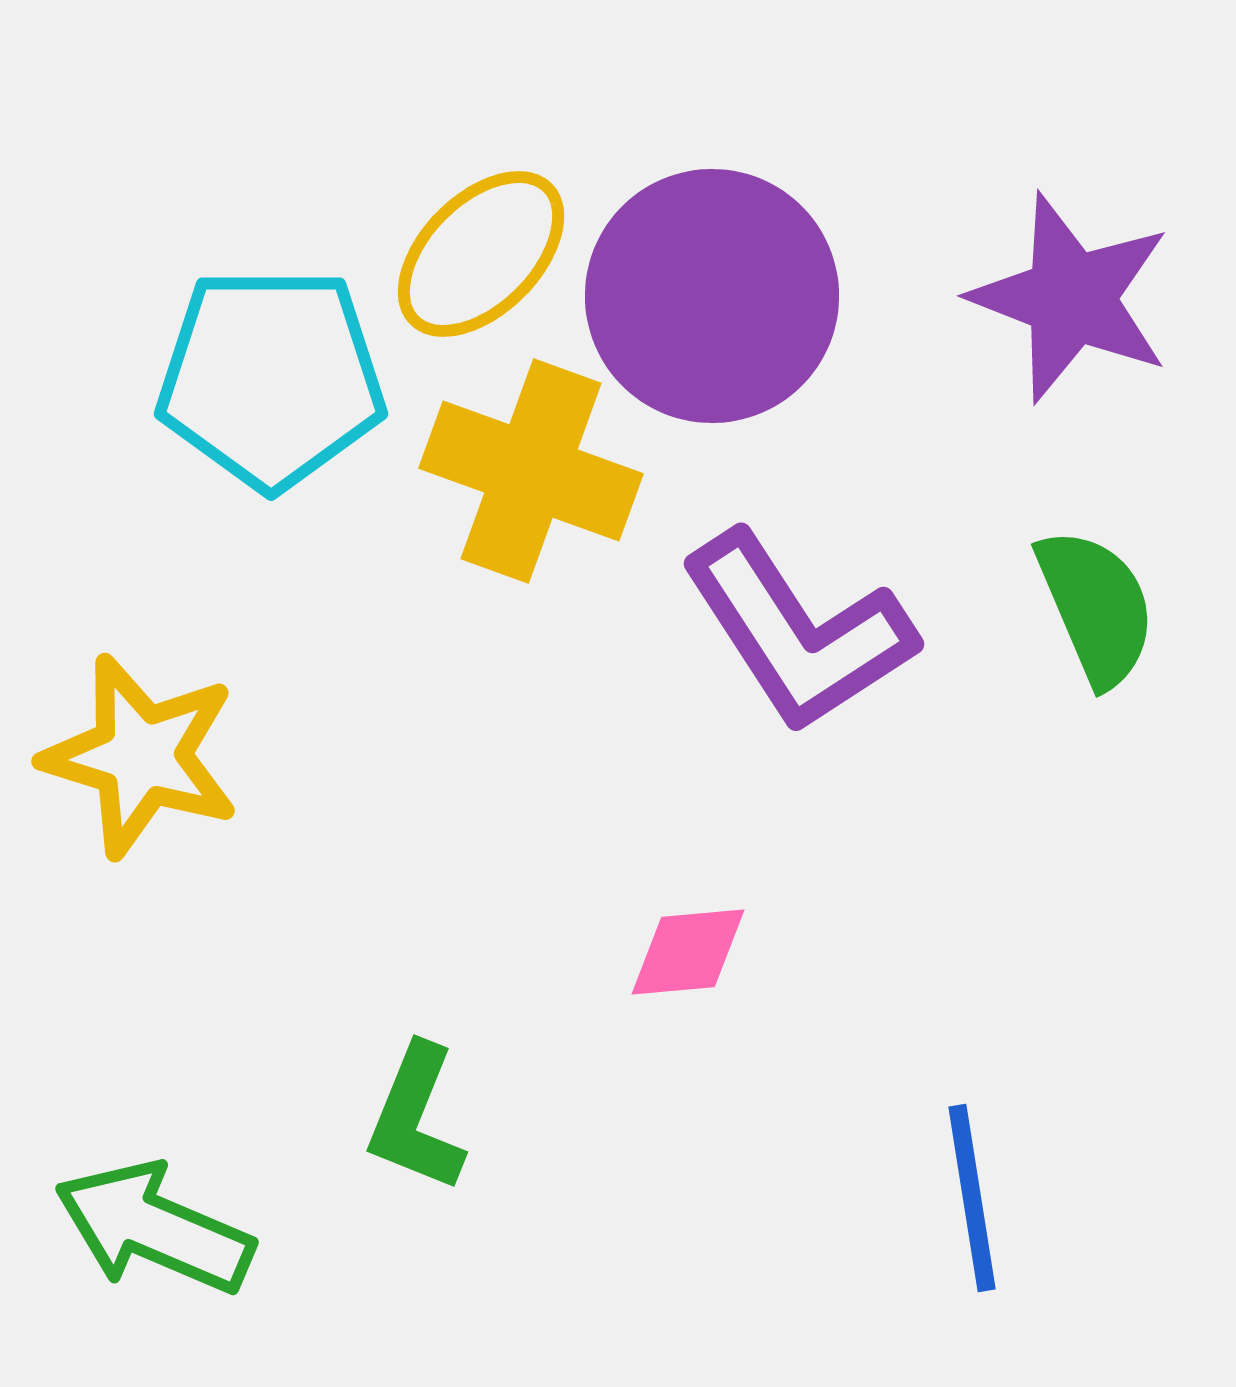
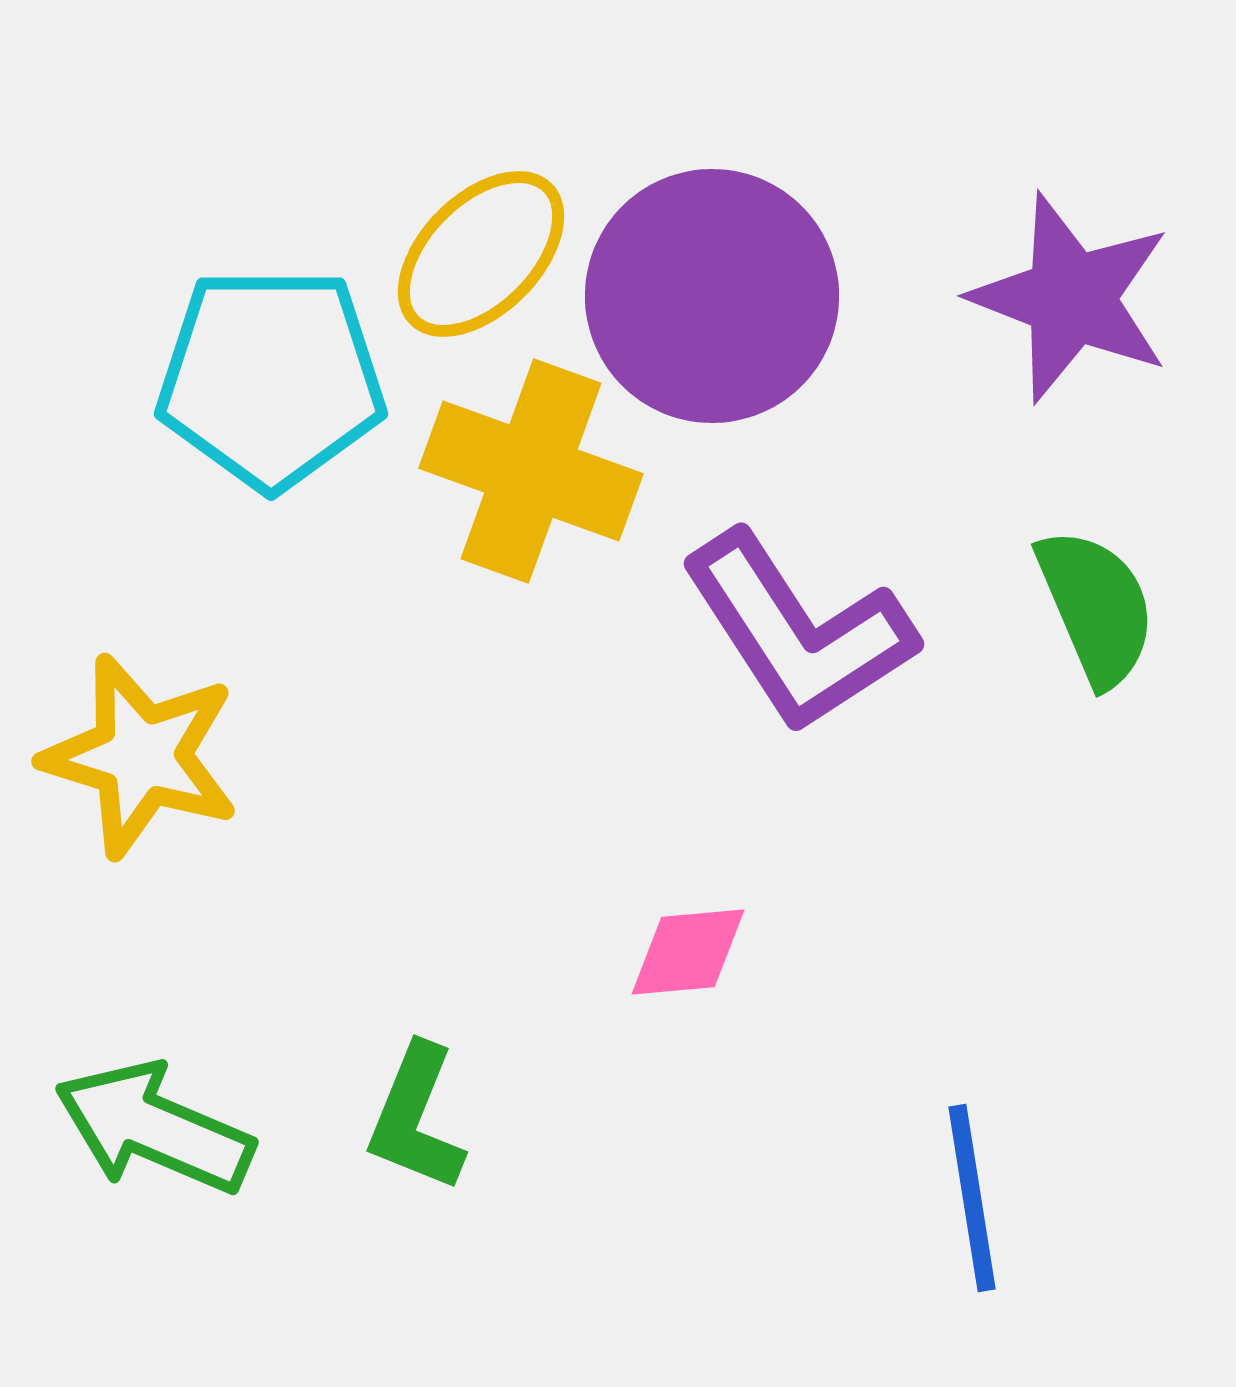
green arrow: moved 100 px up
